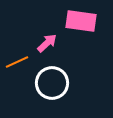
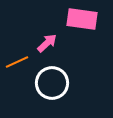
pink rectangle: moved 1 px right, 2 px up
